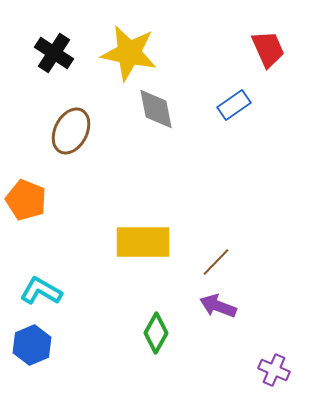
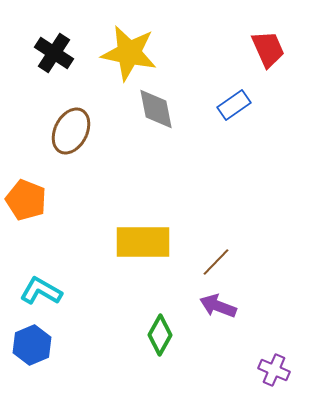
green diamond: moved 4 px right, 2 px down
